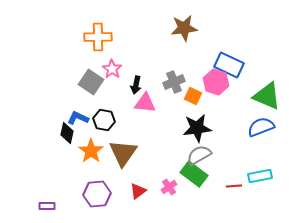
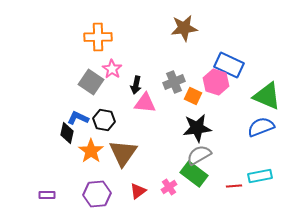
purple rectangle: moved 11 px up
